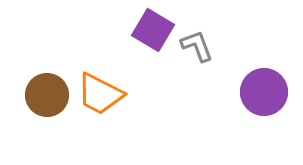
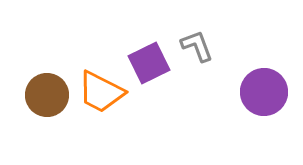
purple square: moved 4 px left, 33 px down; rotated 33 degrees clockwise
orange trapezoid: moved 1 px right, 2 px up
